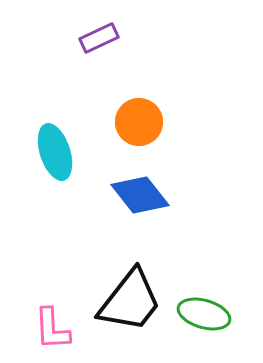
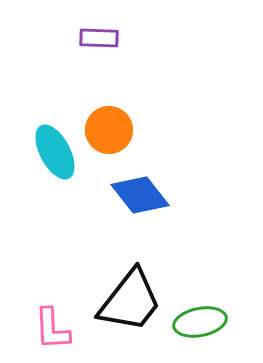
purple rectangle: rotated 27 degrees clockwise
orange circle: moved 30 px left, 8 px down
cyan ellipse: rotated 10 degrees counterclockwise
green ellipse: moved 4 px left, 8 px down; rotated 27 degrees counterclockwise
